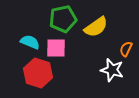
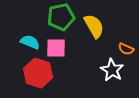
green pentagon: moved 2 px left, 2 px up
yellow semicircle: moved 2 px left, 1 px up; rotated 85 degrees counterclockwise
orange semicircle: rotated 91 degrees counterclockwise
white star: rotated 15 degrees clockwise
